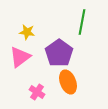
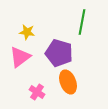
purple pentagon: rotated 20 degrees counterclockwise
